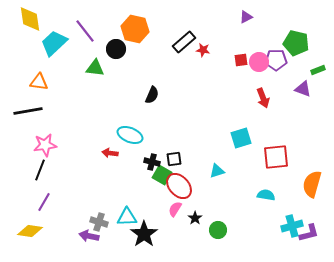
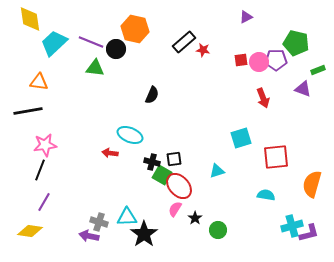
purple line at (85, 31): moved 6 px right, 11 px down; rotated 30 degrees counterclockwise
